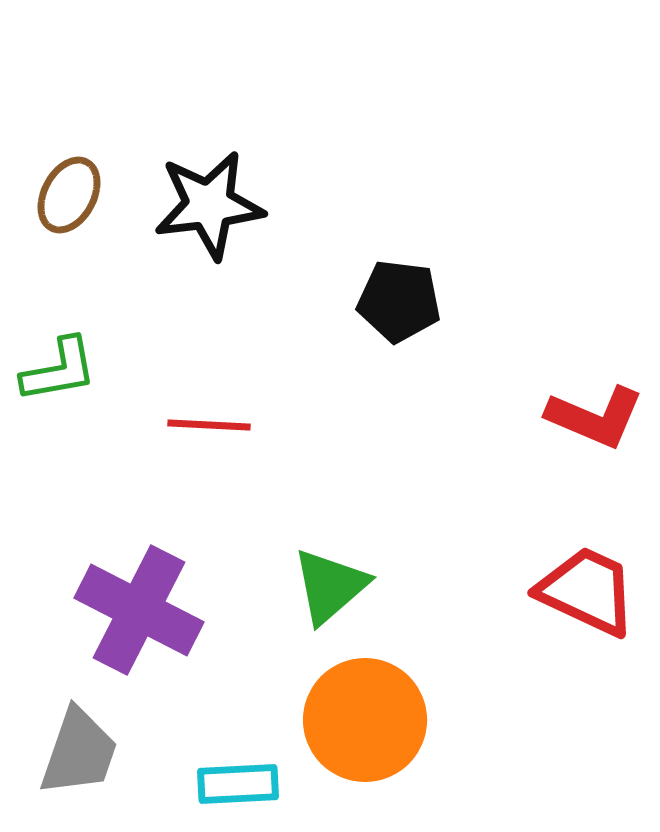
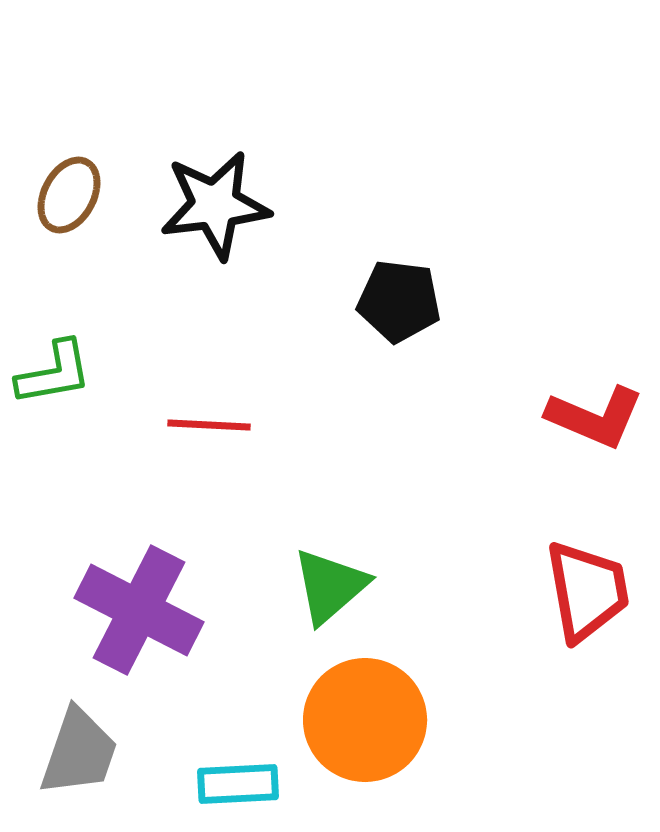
black star: moved 6 px right
green L-shape: moved 5 px left, 3 px down
red trapezoid: rotated 55 degrees clockwise
